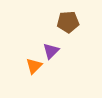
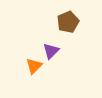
brown pentagon: rotated 20 degrees counterclockwise
